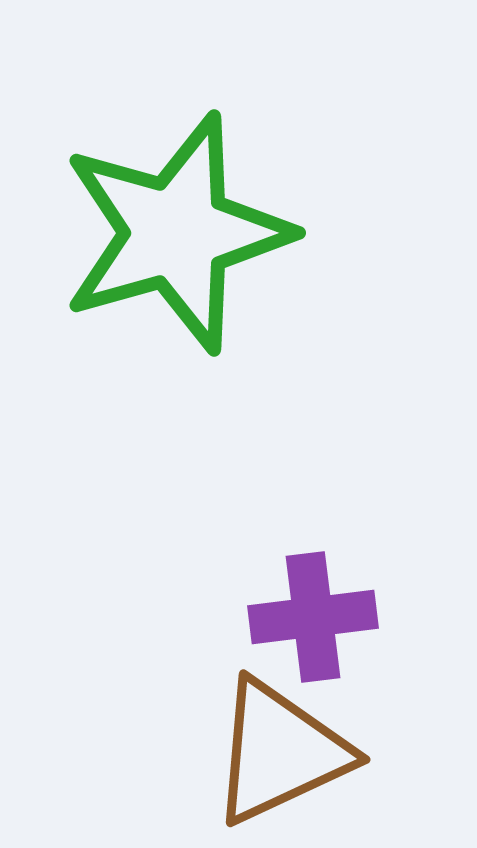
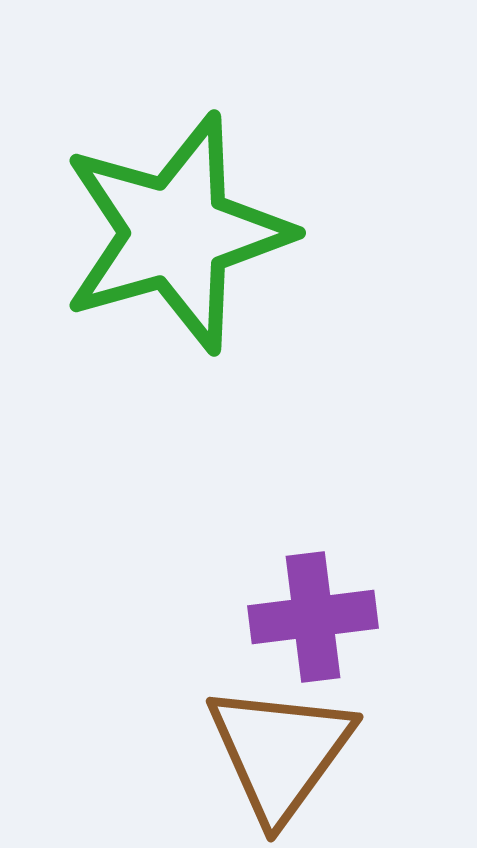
brown triangle: rotated 29 degrees counterclockwise
